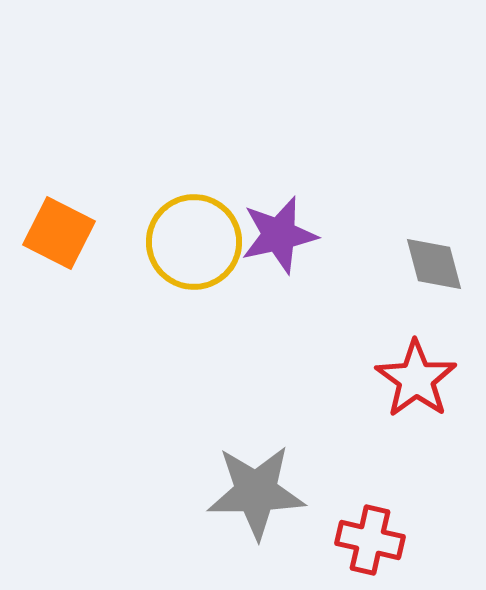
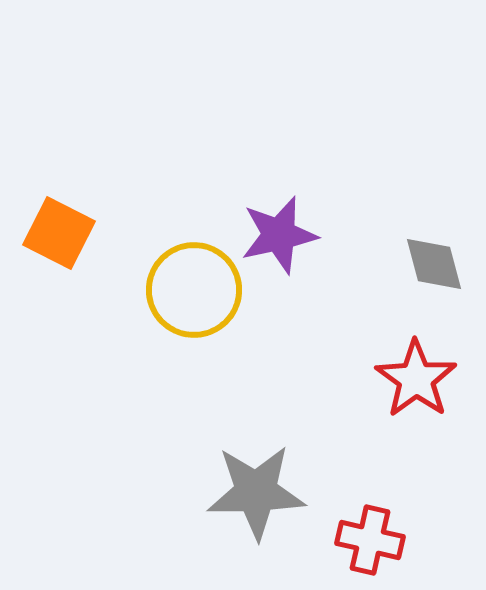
yellow circle: moved 48 px down
